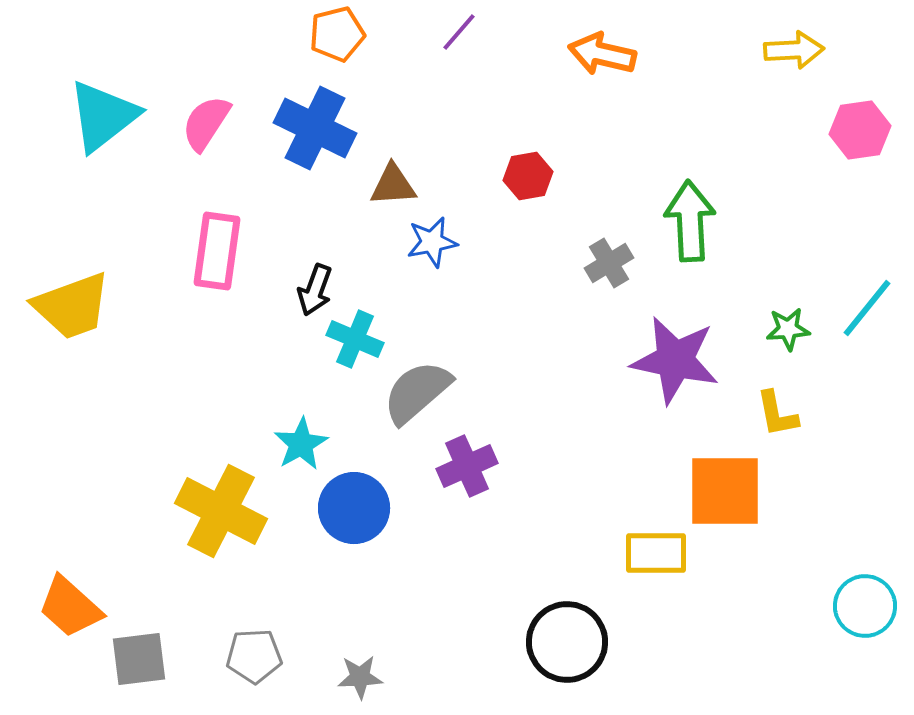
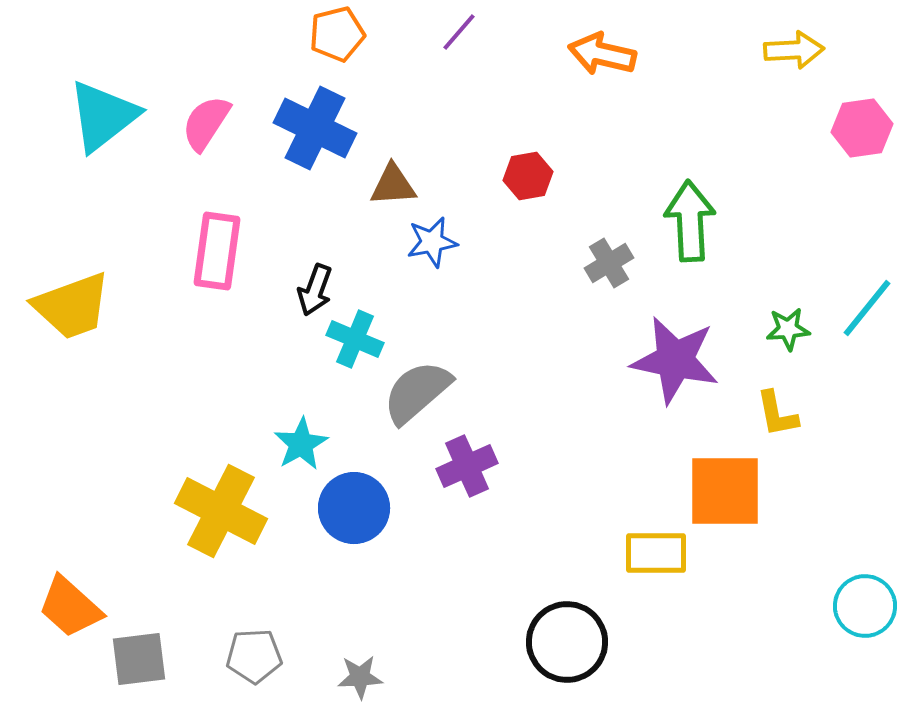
pink hexagon: moved 2 px right, 2 px up
